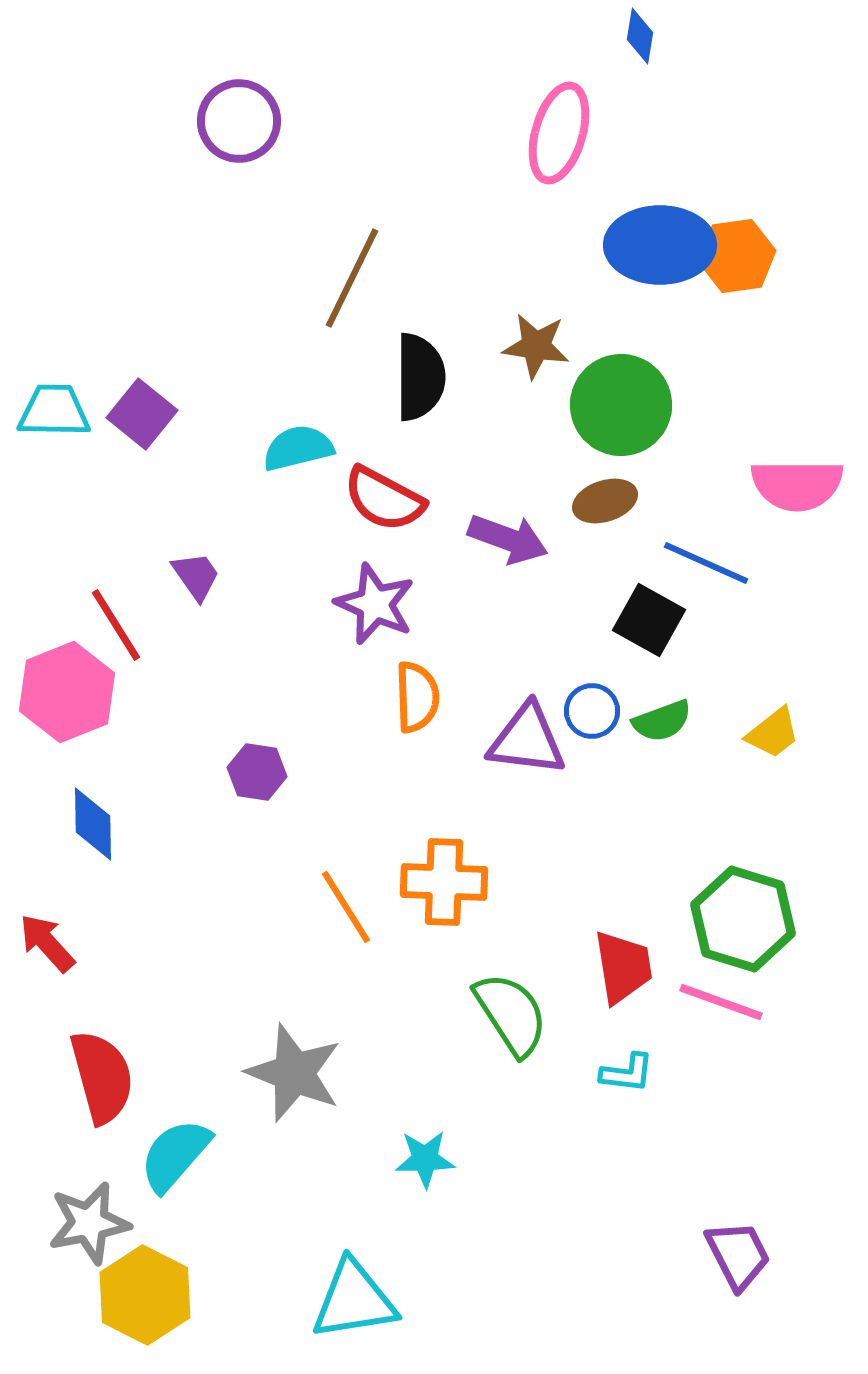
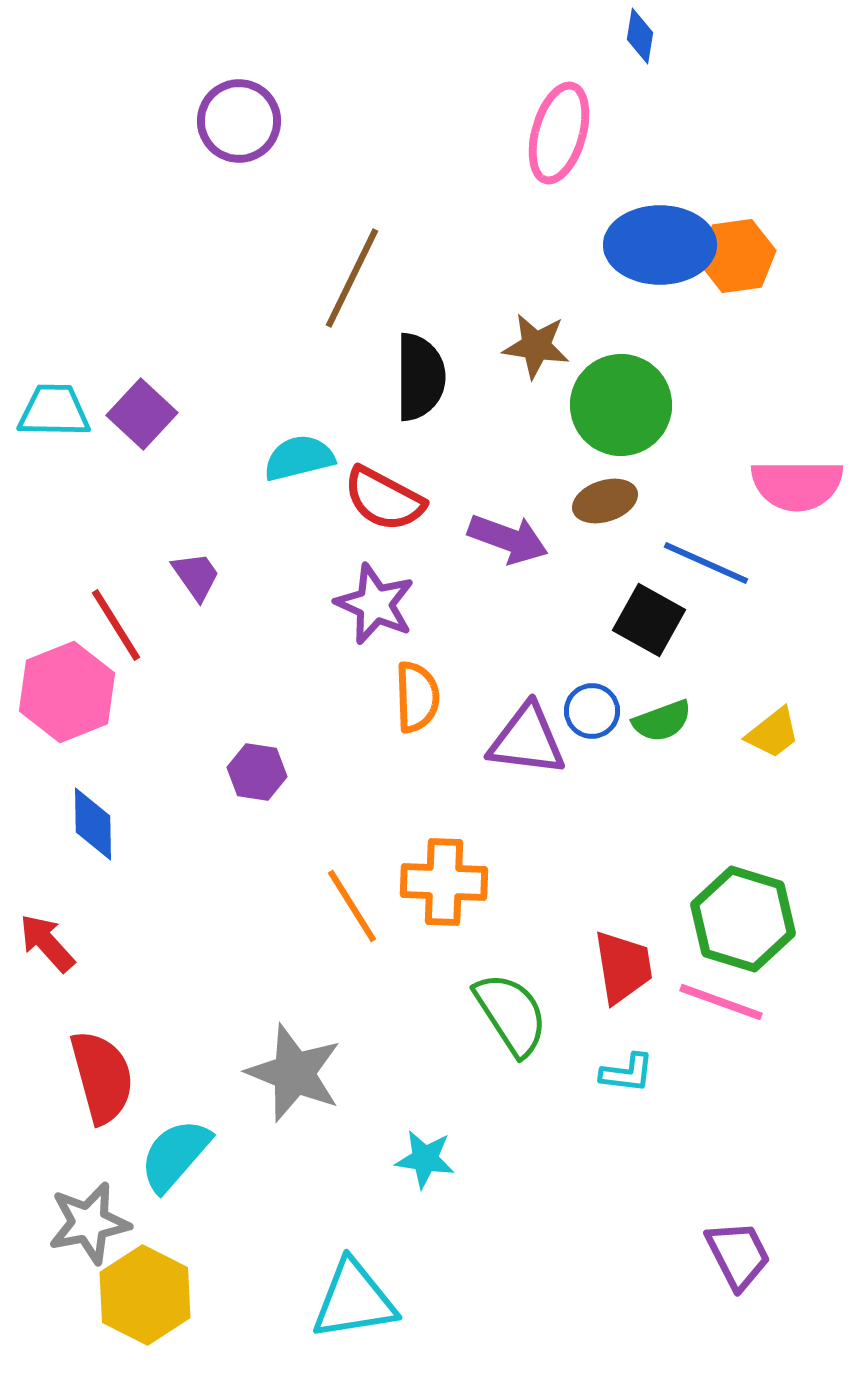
purple square at (142, 414): rotated 4 degrees clockwise
cyan semicircle at (298, 448): moved 1 px right, 10 px down
orange line at (346, 907): moved 6 px right, 1 px up
cyan star at (425, 1159): rotated 10 degrees clockwise
